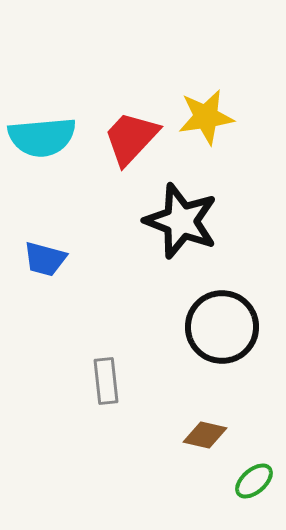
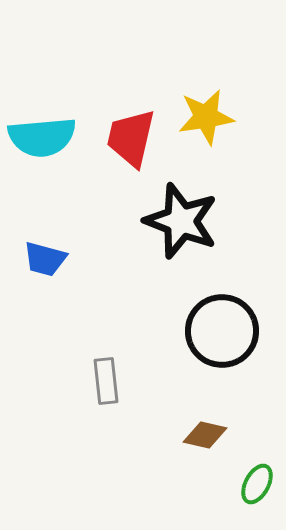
red trapezoid: rotated 30 degrees counterclockwise
black circle: moved 4 px down
green ellipse: moved 3 px right, 3 px down; rotated 21 degrees counterclockwise
